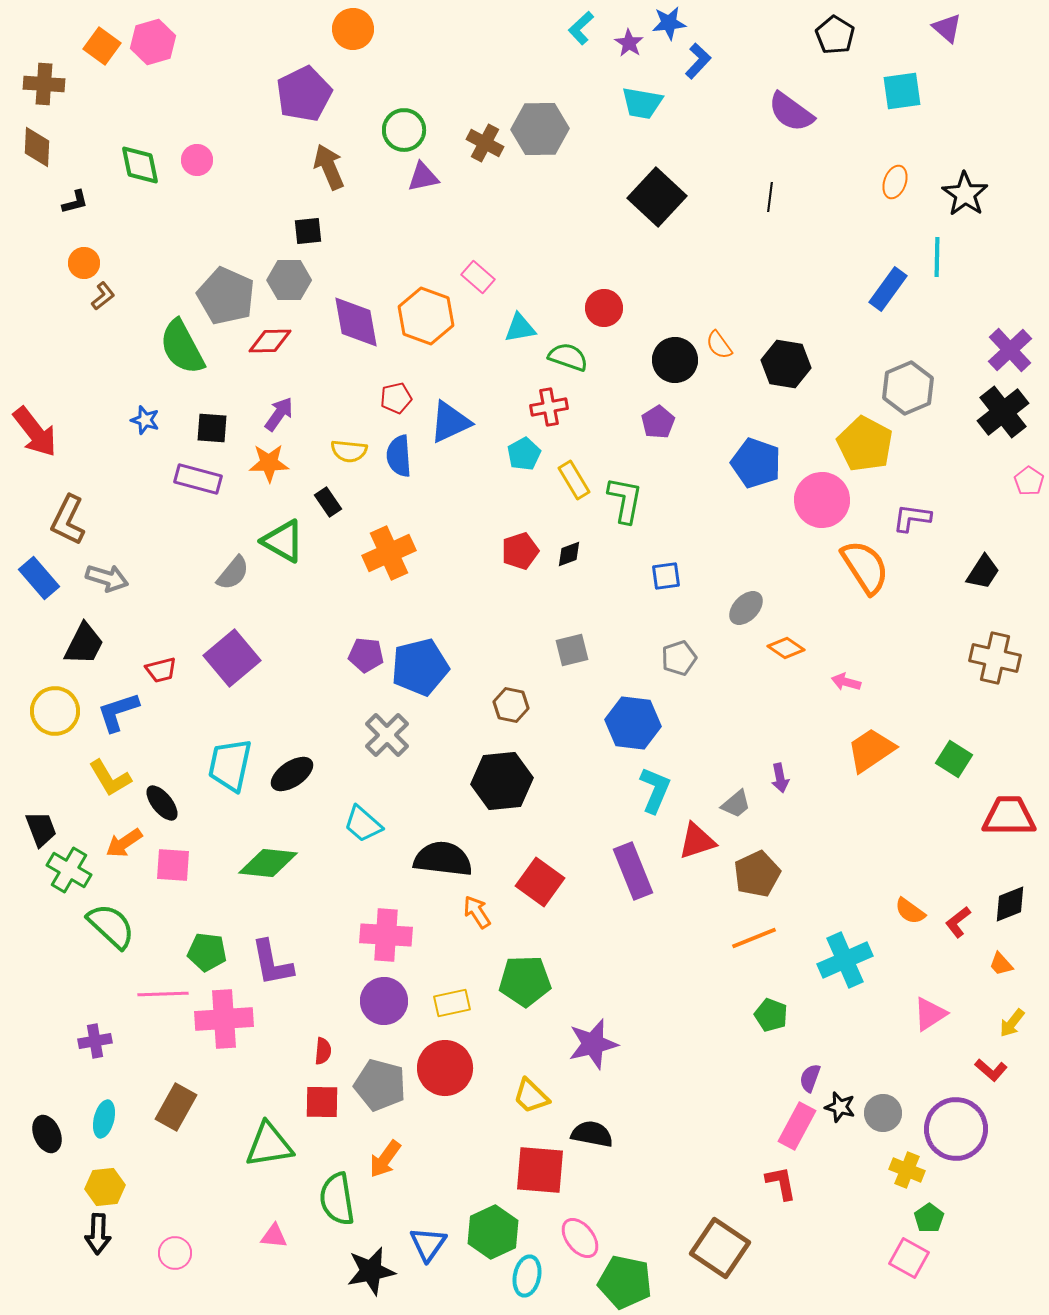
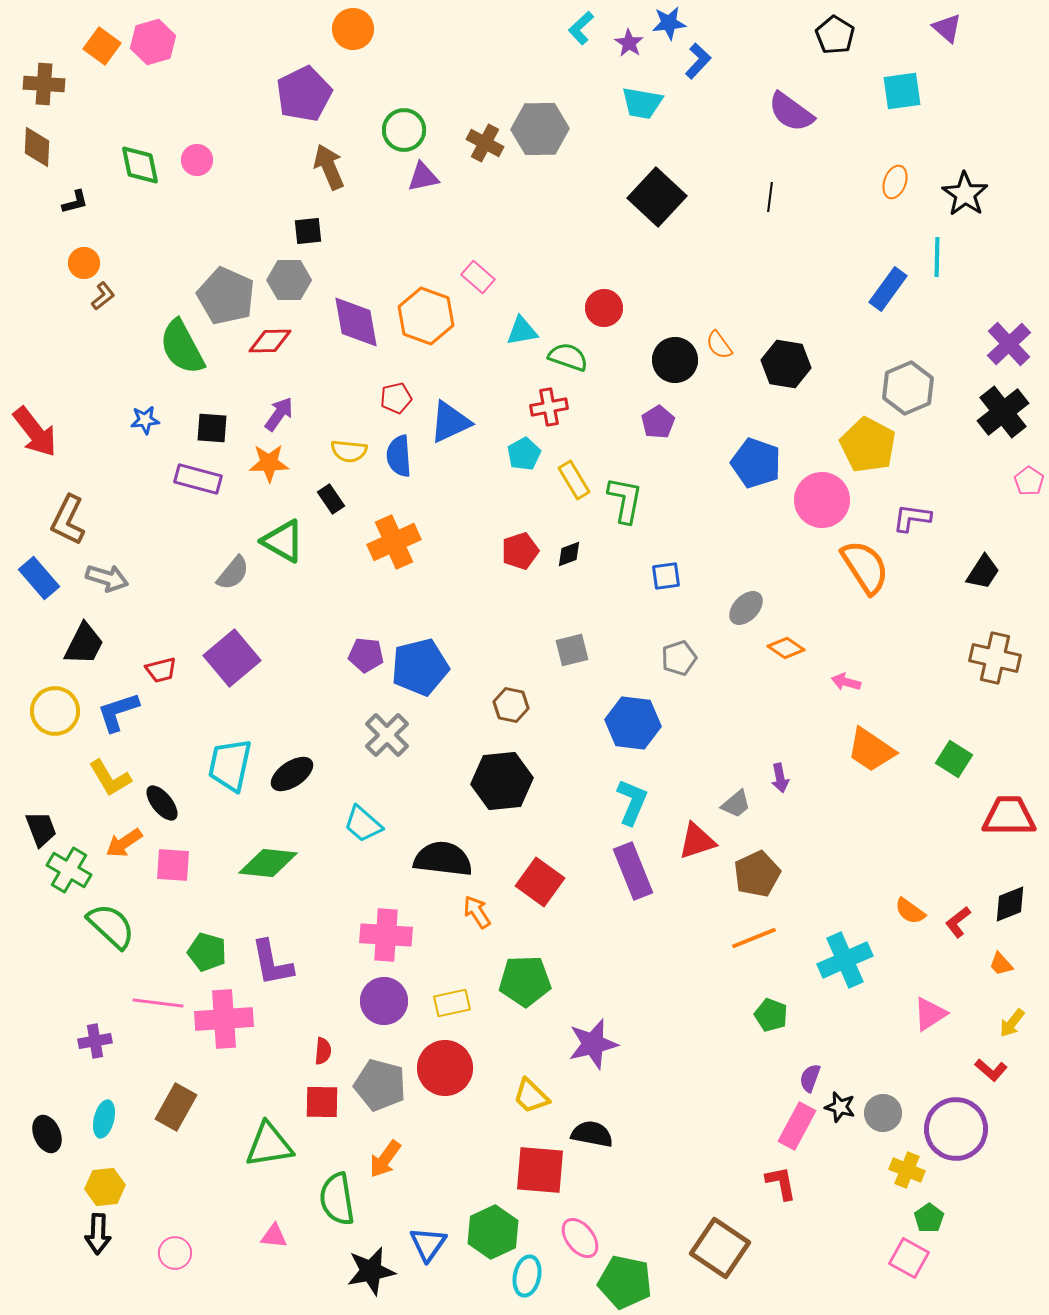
cyan triangle at (520, 328): moved 2 px right, 3 px down
purple cross at (1010, 350): moved 1 px left, 6 px up
blue star at (145, 420): rotated 24 degrees counterclockwise
yellow pentagon at (865, 444): moved 3 px right, 1 px down
black rectangle at (328, 502): moved 3 px right, 3 px up
orange cross at (389, 553): moved 5 px right, 11 px up
orange trapezoid at (871, 750): rotated 112 degrees counterclockwise
cyan L-shape at (655, 790): moved 23 px left, 12 px down
green pentagon at (207, 952): rotated 9 degrees clockwise
pink line at (163, 994): moved 5 px left, 9 px down; rotated 9 degrees clockwise
